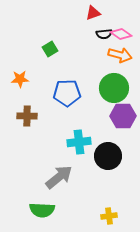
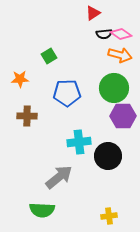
red triangle: rotated 14 degrees counterclockwise
green square: moved 1 px left, 7 px down
